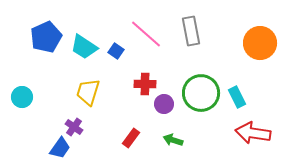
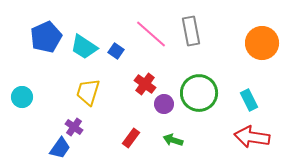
pink line: moved 5 px right
orange circle: moved 2 px right
red cross: rotated 35 degrees clockwise
green circle: moved 2 px left
cyan rectangle: moved 12 px right, 3 px down
red arrow: moved 1 px left, 4 px down
